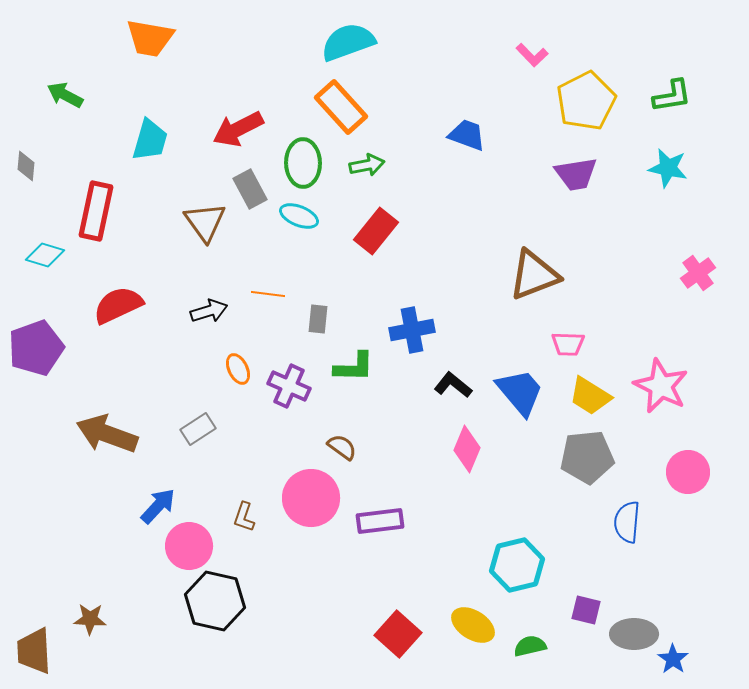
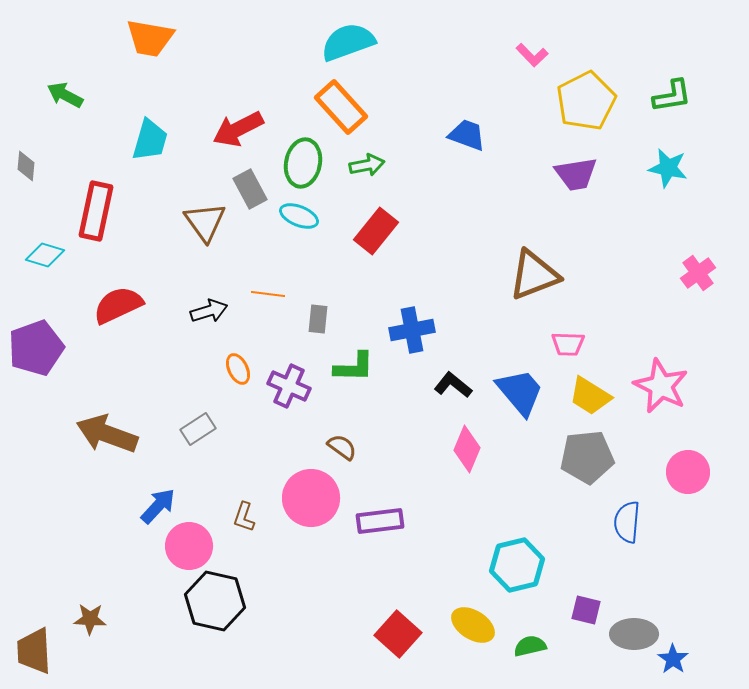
green ellipse at (303, 163): rotated 12 degrees clockwise
